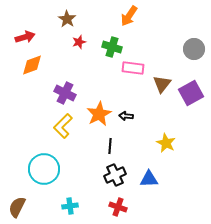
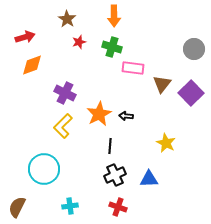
orange arrow: moved 15 px left; rotated 35 degrees counterclockwise
purple square: rotated 15 degrees counterclockwise
